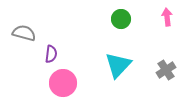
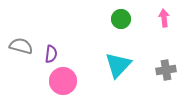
pink arrow: moved 3 px left, 1 px down
gray semicircle: moved 3 px left, 13 px down
gray cross: rotated 24 degrees clockwise
pink circle: moved 2 px up
